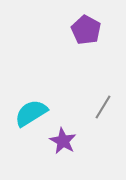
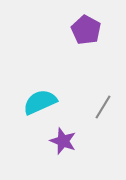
cyan semicircle: moved 9 px right, 11 px up; rotated 8 degrees clockwise
purple star: rotated 8 degrees counterclockwise
